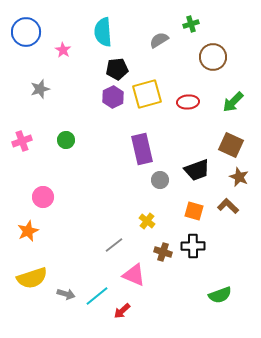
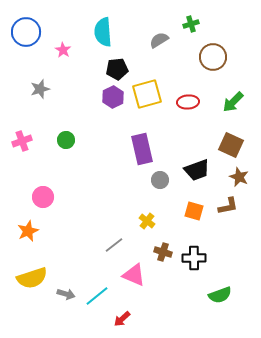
brown L-shape: rotated 125 degrees clockwise
black cross: moved 1 px right, 12 px down
red arrow: moved 8 px down
